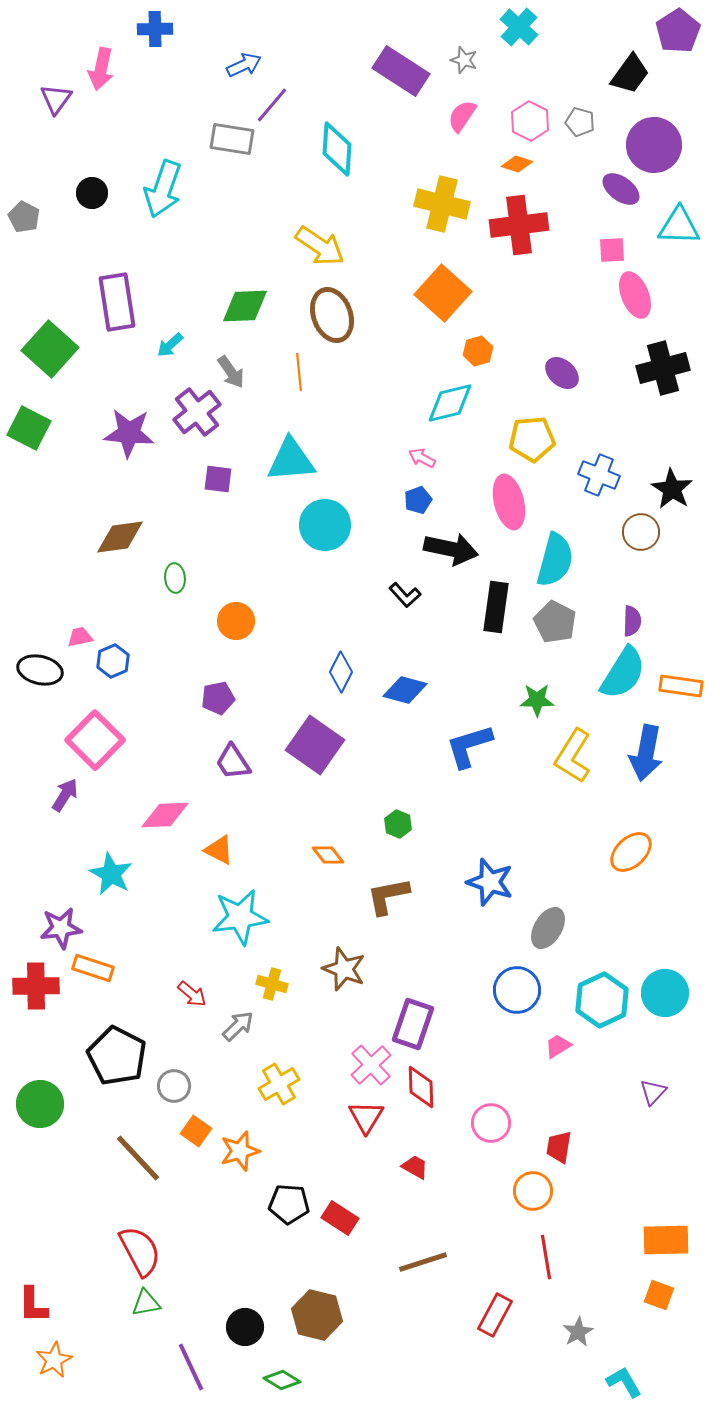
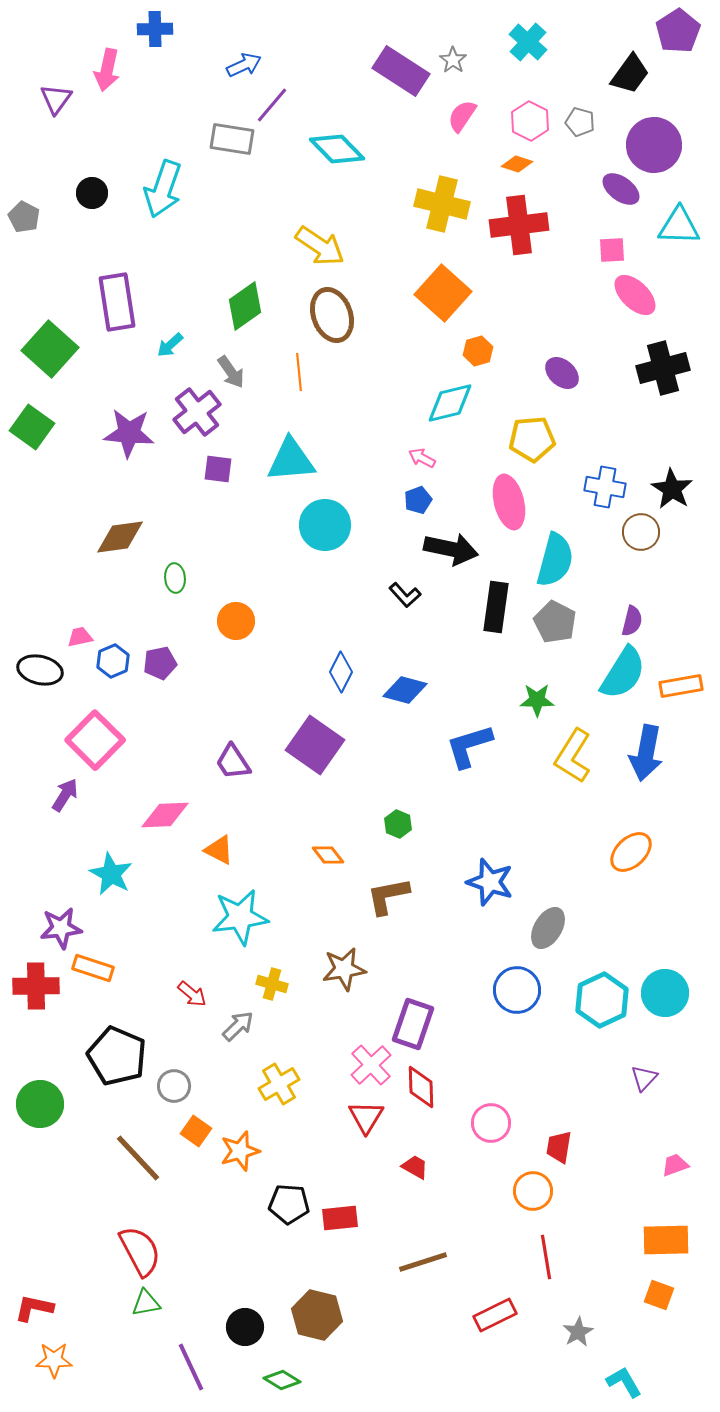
cyan cross at (519, 27): moved 9 px right, 15 px down
gray star at (464, 60): moved 11 px left; rotated 16 degrees clockwise
pink arrow at (101, 69): moved 6 px right, 1 px down
cyan diamond at (337, 149): rotated 48 degrees counterclockwise
pink ellipse at (635, 295): rotated 24 degrees counterclockwise
green diamond at (245, 306): rotated 33 degrees counterclockwise
green square at (29, 428): moved 3 px right, 1 px up; rotated 9 degrees clockwise
blue cross at (599, 475): moved 6 px right, 12 px down; rotated 12 degrees counterclockwise
purple square at (218, 479): moved 10 px up
purple semicircle at (632, 621): rotated 12 degrees clockwise
orange rectangle at (681, 686): rotated 18 degrees counterclockwise
purple pentagon at (218, 698): moved 58 px left, 35 px up
brown star at (344, 969): rotated 30 degrees counterclockwise
pink trapezoid at (558, 1046): moved 117 px right, 119 px down; rotated 12 degrees clockwise
black pentagon at (117, 1056): rotated 4 degrees counterclockwise
purple triangle at (653, 1092): moved 9 px left, 14 px up
red rectangle at (340, 1218): rotated 39 degrees counterclockwise
red L-shape at (33, 1305): moved 1 px right, 3 px down; rotated 102 degrees clockwise
red rectangle at (495, 1315): rotated 36 degrees clockwise
orange star at (54, 1360): rotated 27 degrees clockwise
